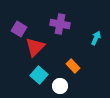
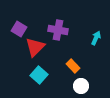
purple cross: moved 2 px left, 6 px down
white circle: moved 21 px right
